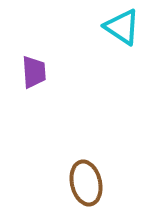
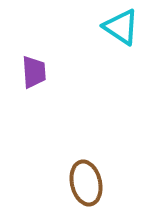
cyan triangle: moved 1 px left
